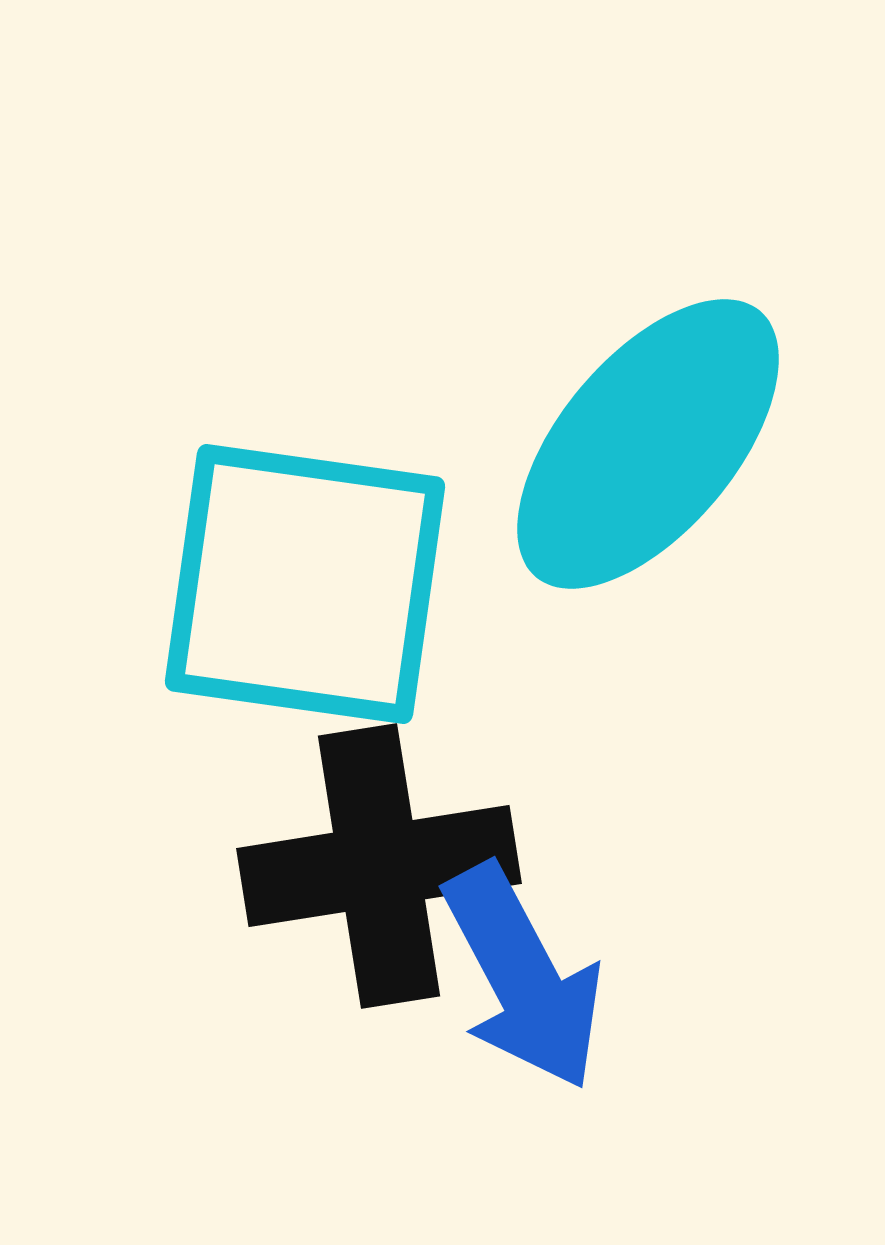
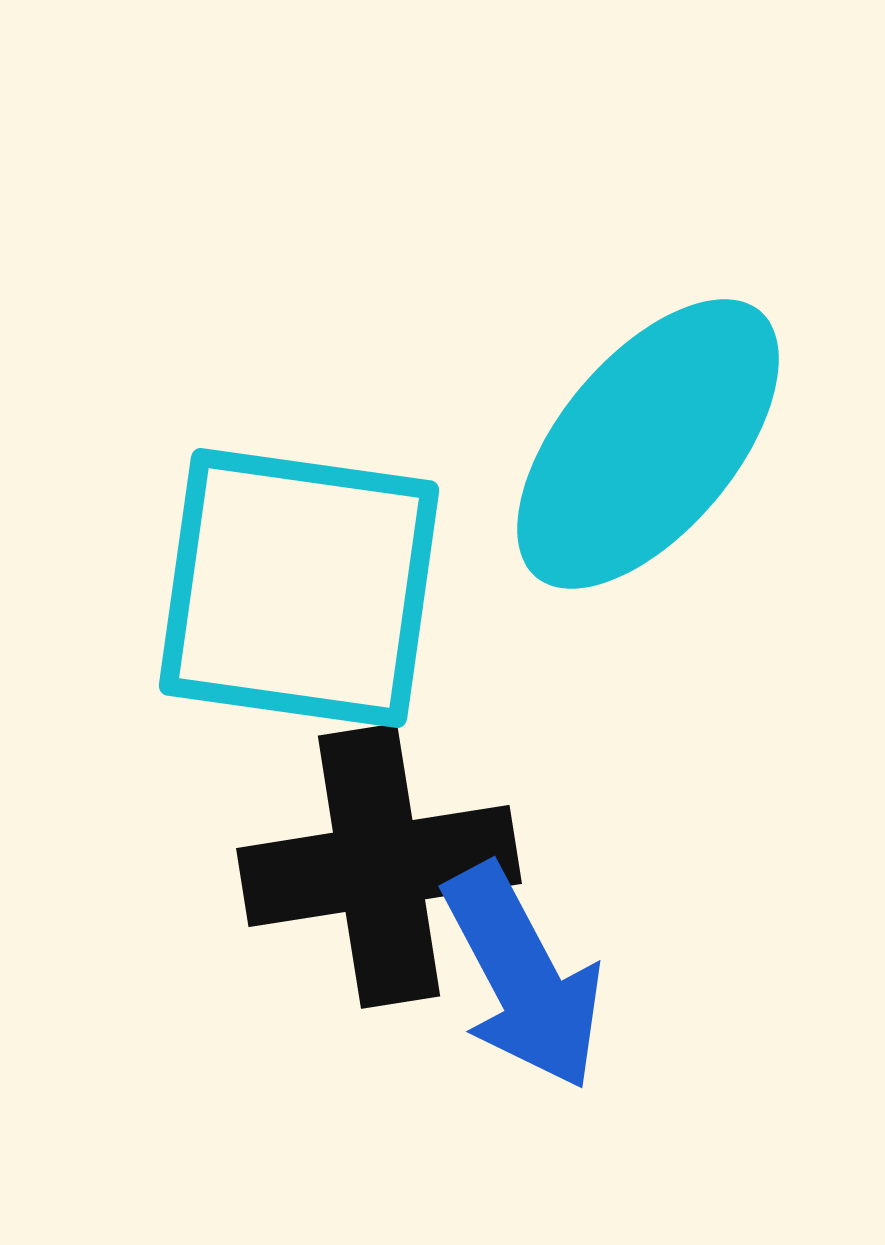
cyan square: moved 6 px left, 4 px down
